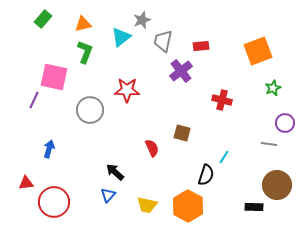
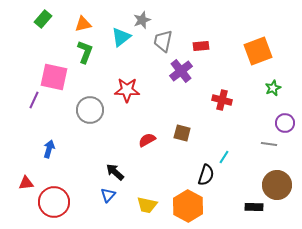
red semicircle: moved 5 px left, 8 px up; rotated 96 degrees counterclockwise
